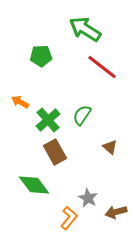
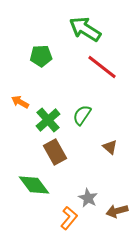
brown arrow: moved 1 px right, 1 px up
